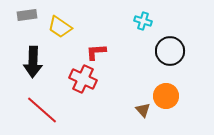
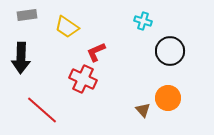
yellow trapezoid: moved 7 px right
red L-shape: rotated 20 degrees counterclockwise
black arrow: moved 12 px left, 4 px up
orange circle: moved 2 px right, 2 px down
